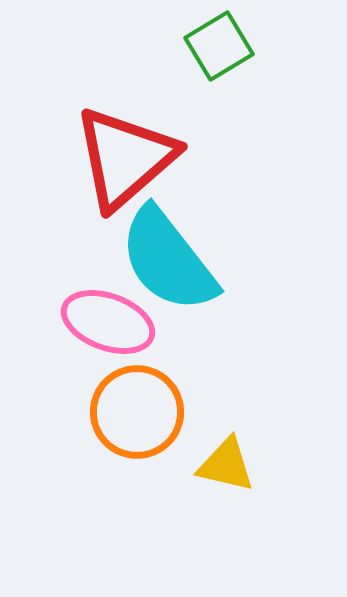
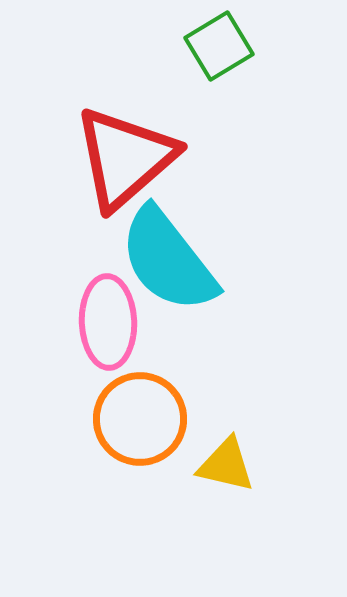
pink ellipse: rotated 68 degrees clockwise
orange circle: moved 3 px right, 7 px down
